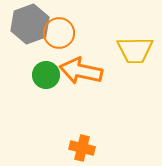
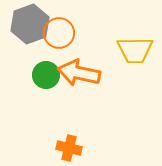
orange arrow: moved 2 px left, 2 px down
orange cross: moved 13 px left
